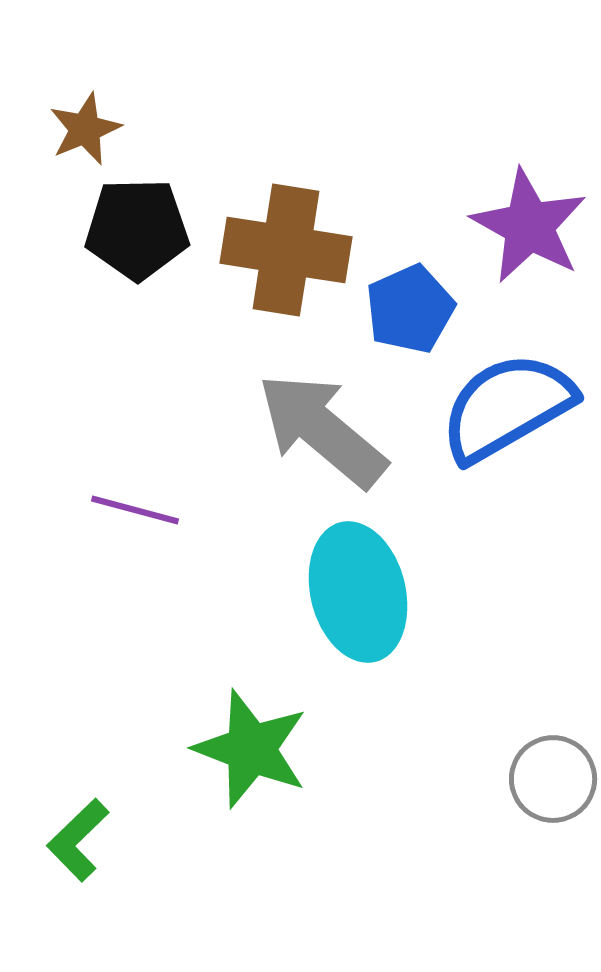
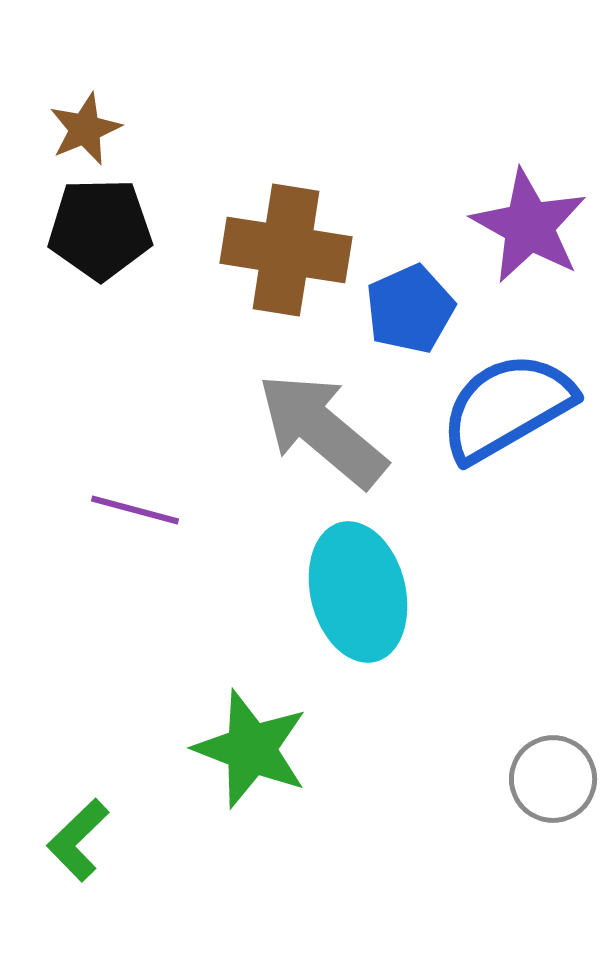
black pentagon: moved 37 px left
